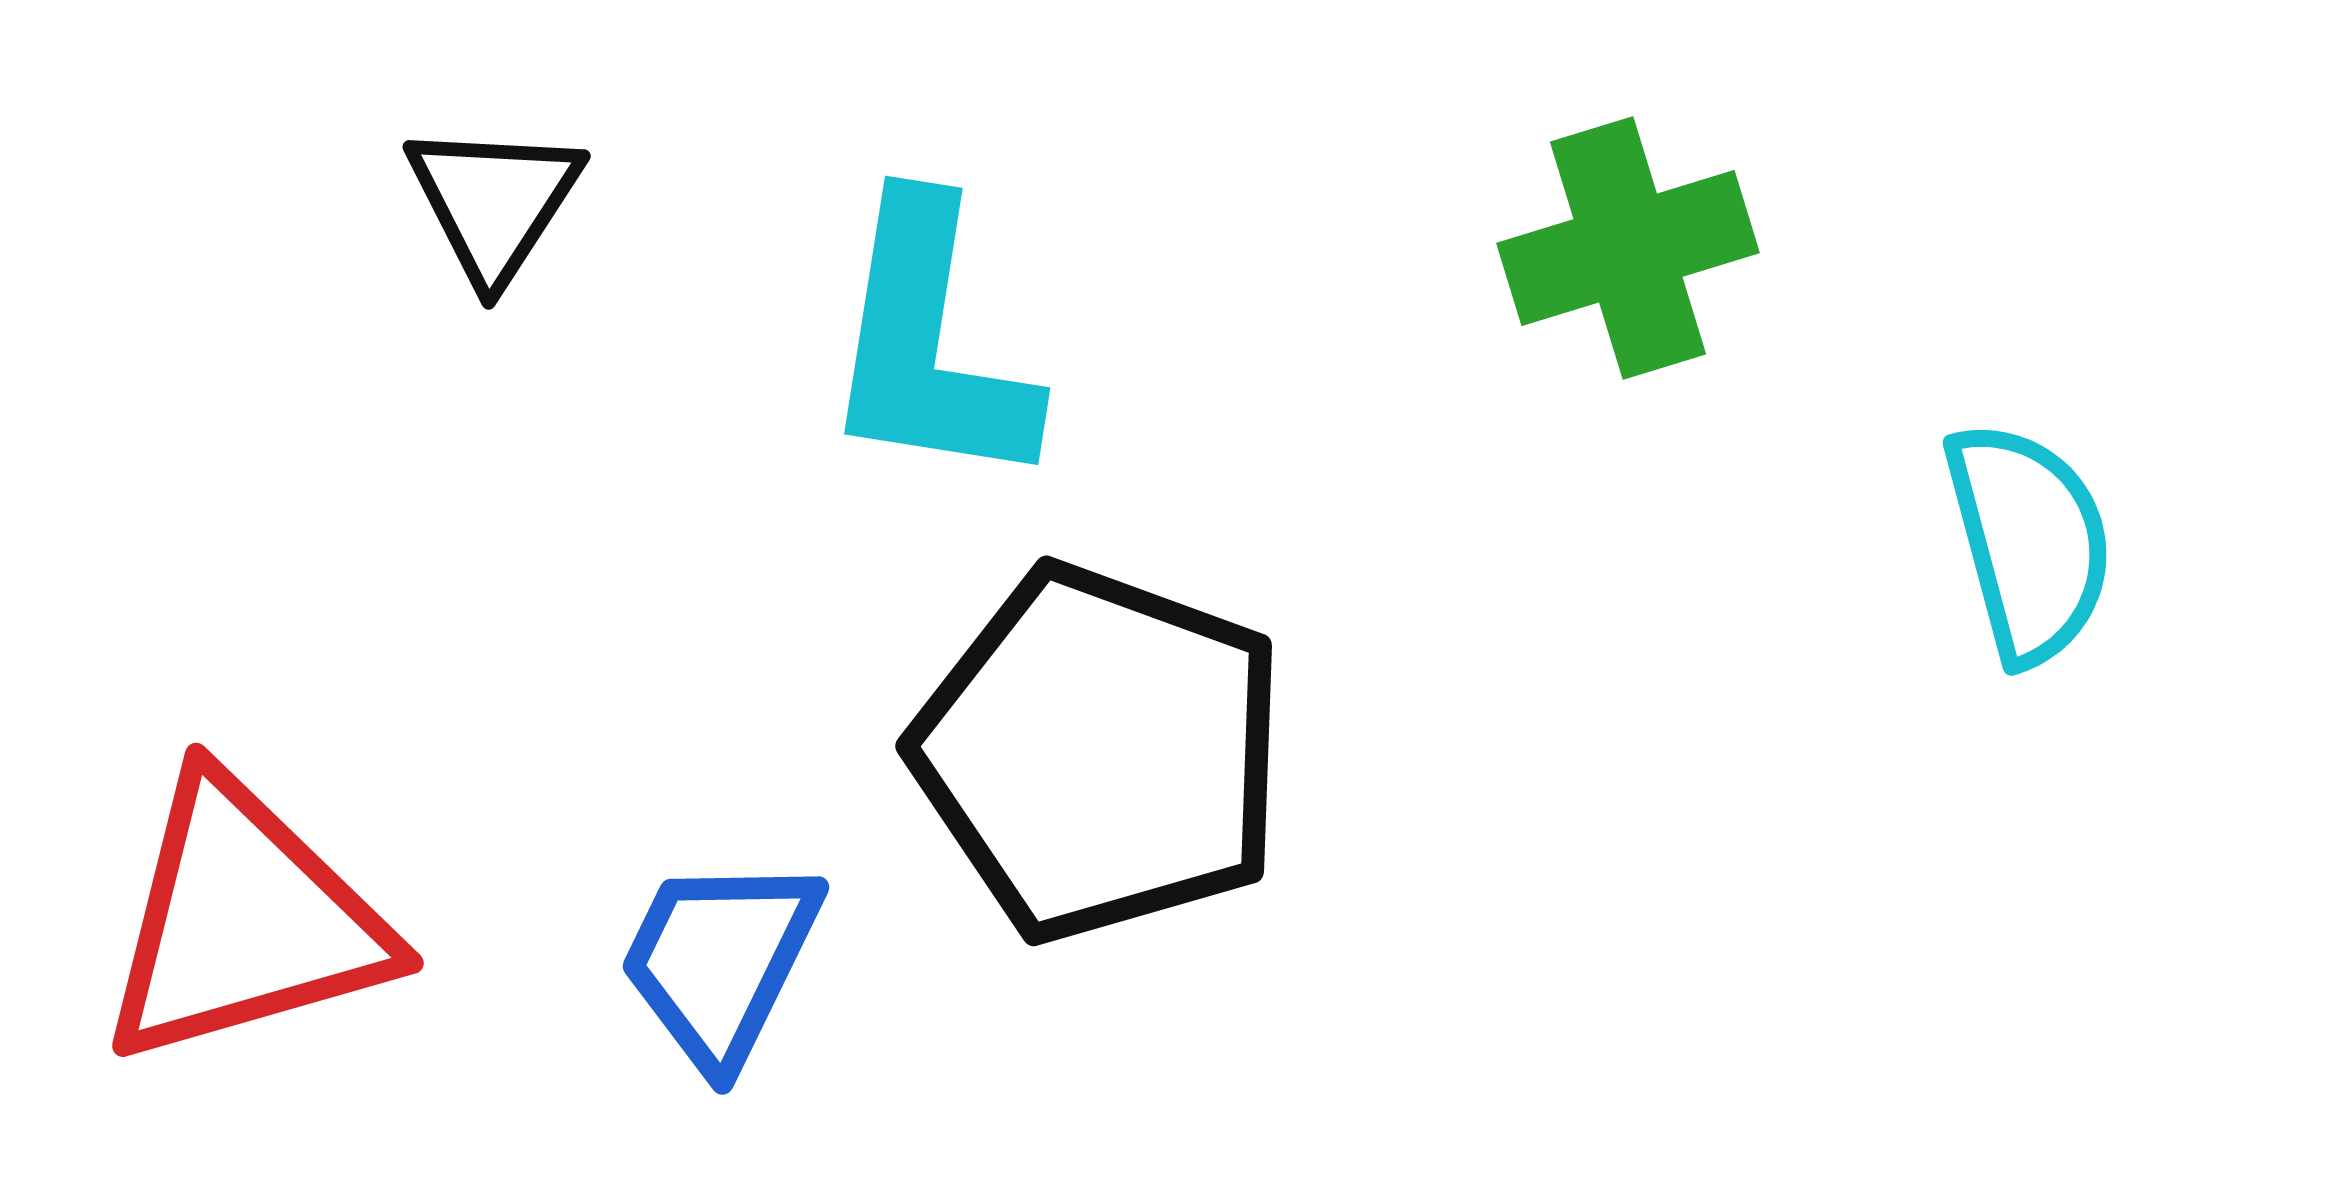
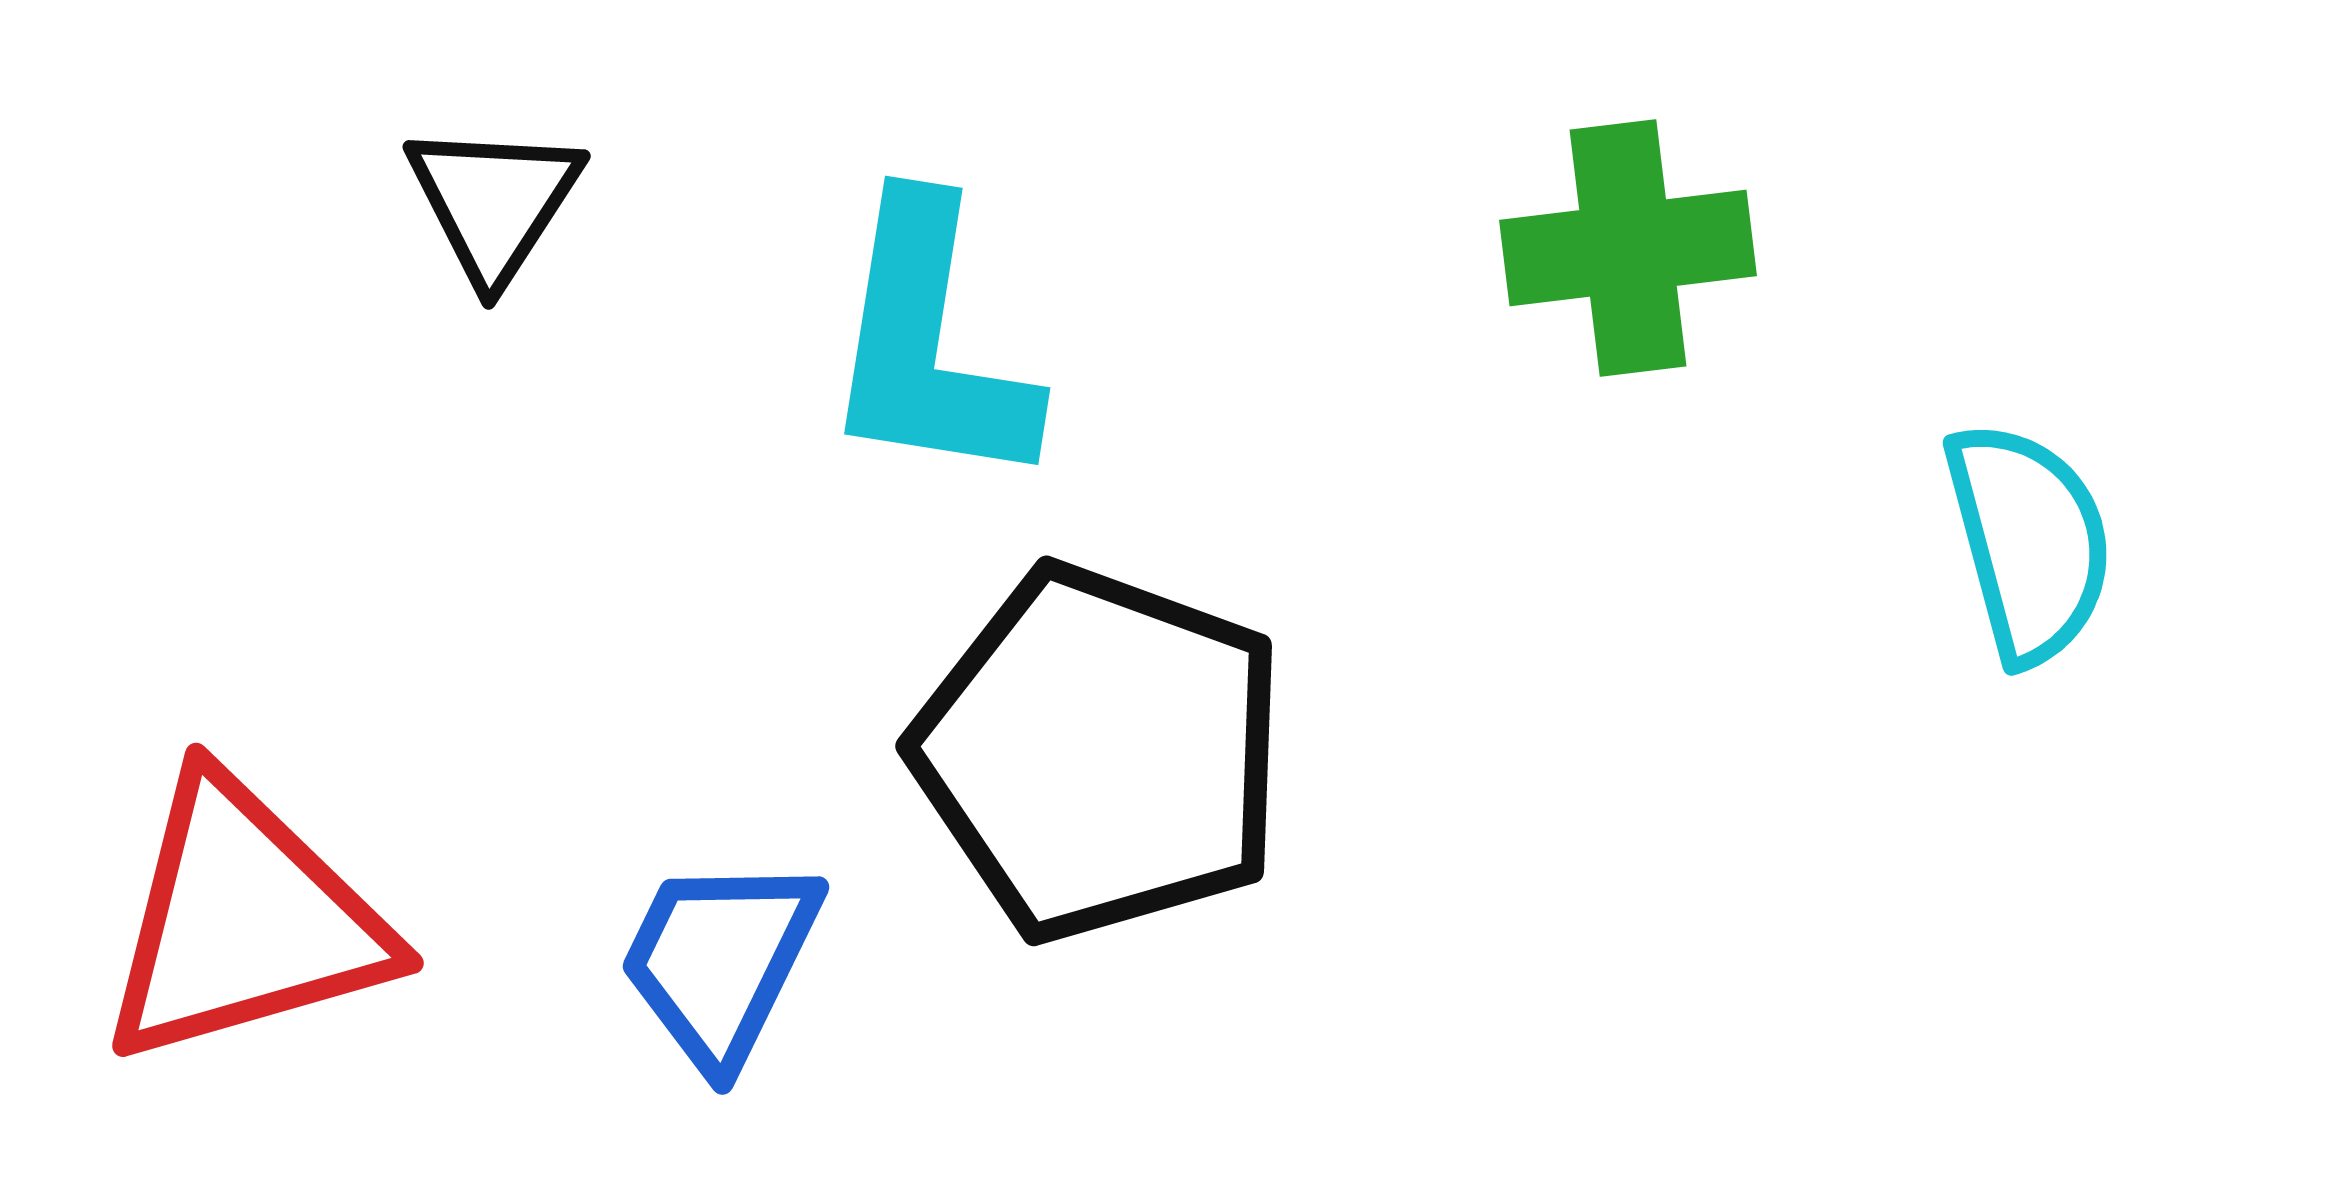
green cross: rotated 10 degrees clockwise
